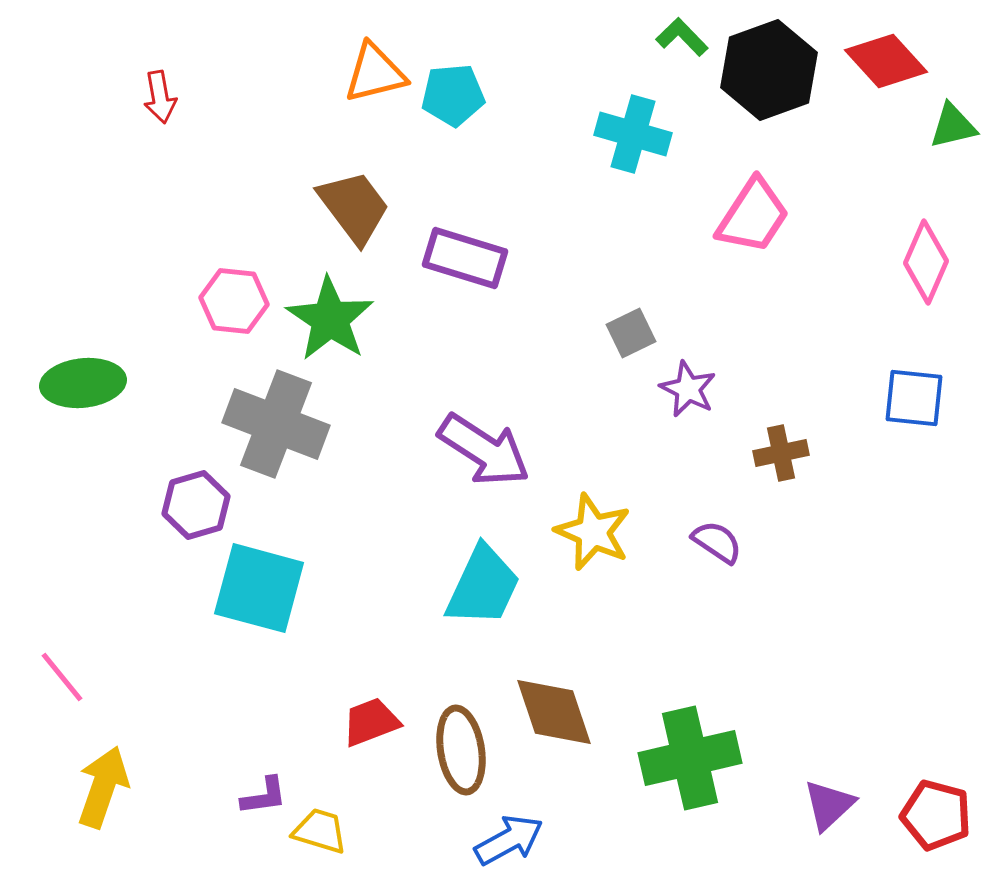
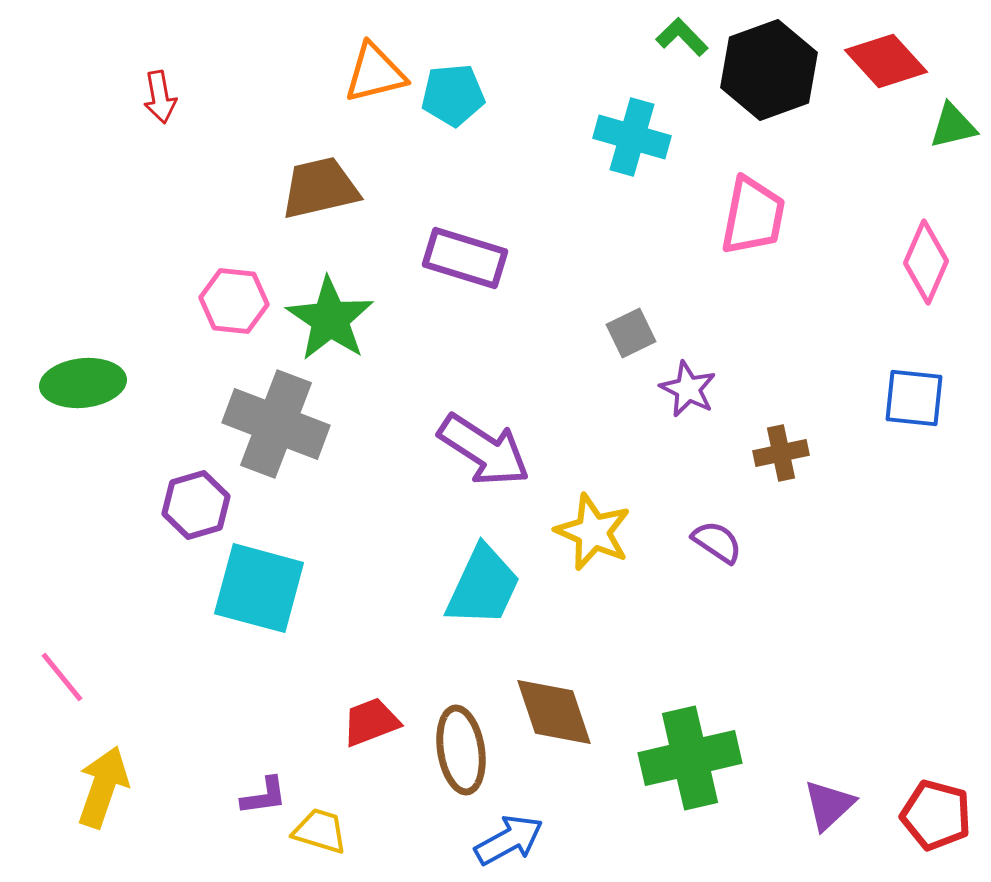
cyan cross: moved 1 px left, 3 px down
brown trapezoid: moved 34 px left, 19 px up; rotated 66 degrees counterclockwise
pink trapezoid: rotated 22 degrees counterclockwise
